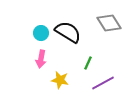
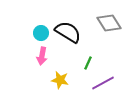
pink arrow: moved 1 px right, 3 px up
